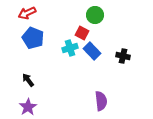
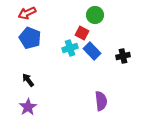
blue pentagon: moved 3 px left
black cross: rotated 24 degrees counterclockwise
